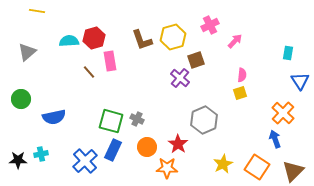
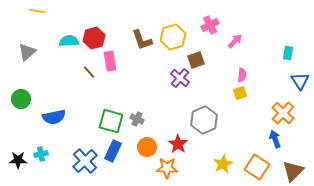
blue rectangle: moved 1 px down
